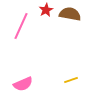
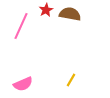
yellow line: rotated 40 degrees counterclockwise
